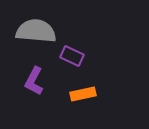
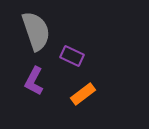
gray semicircle: rotated 66 degrees clockwise
orange rectangle: rotated 25 degrees counterclockwise
